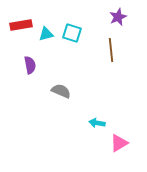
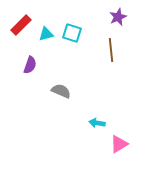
red rectangle: rotated 35 degrees counterclockwise
purple semicircle: rotated 30 degrees clockwise
pink triangle: moved 1 px down
